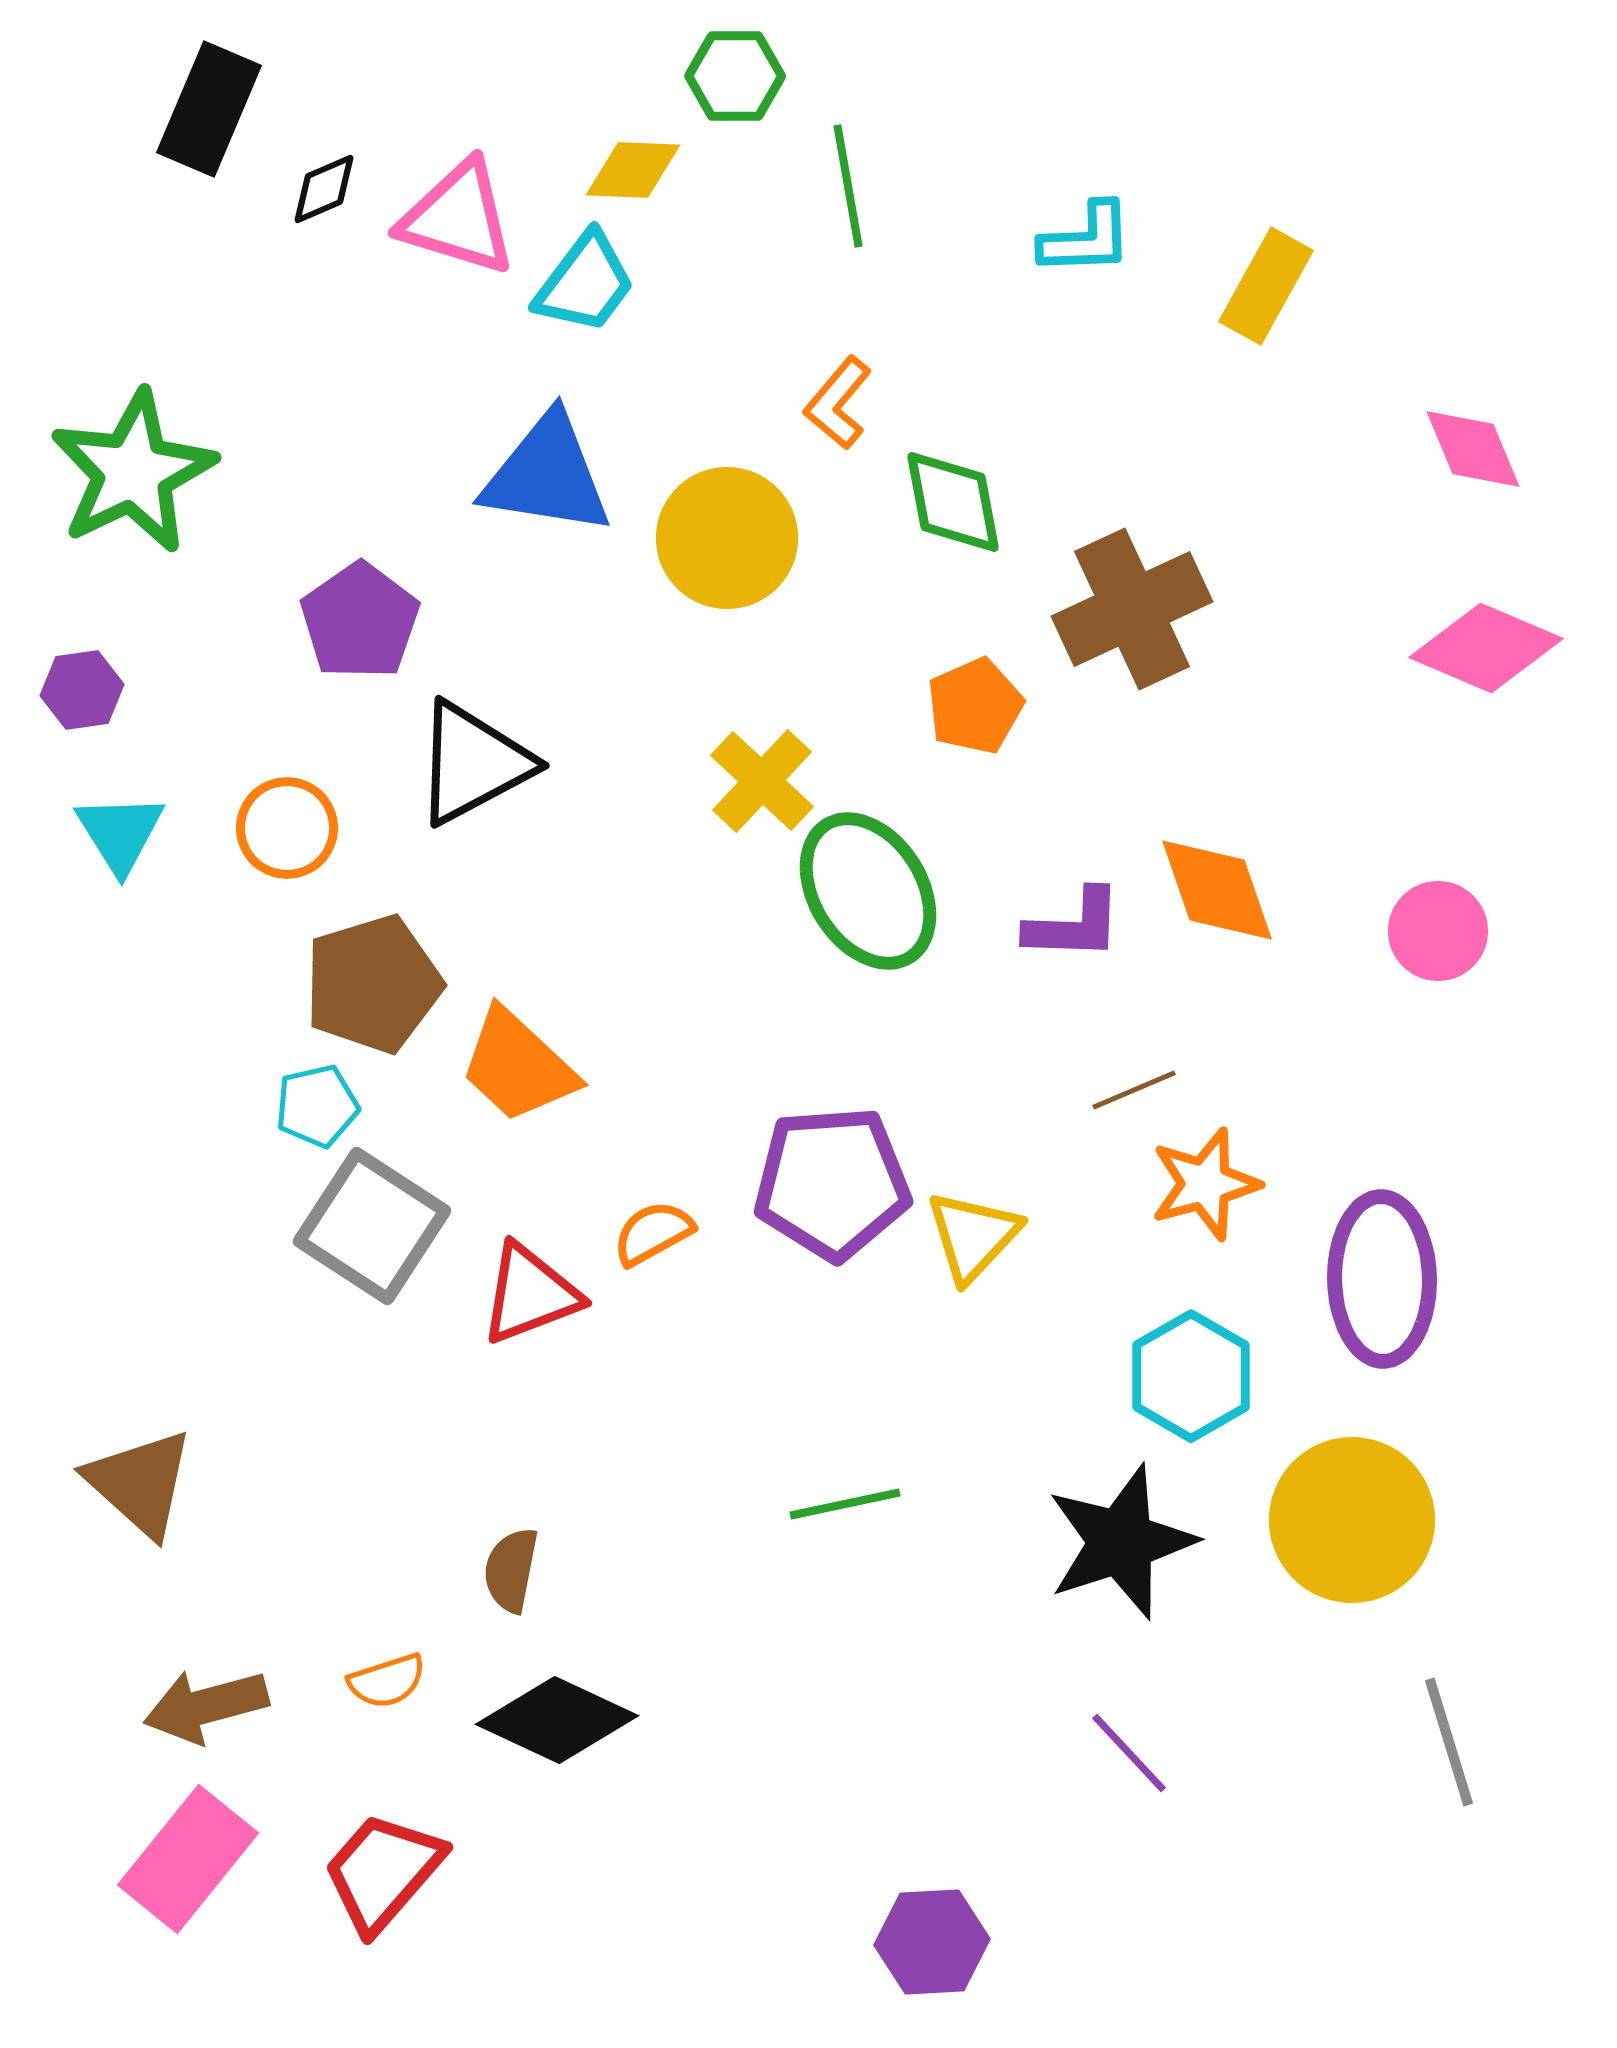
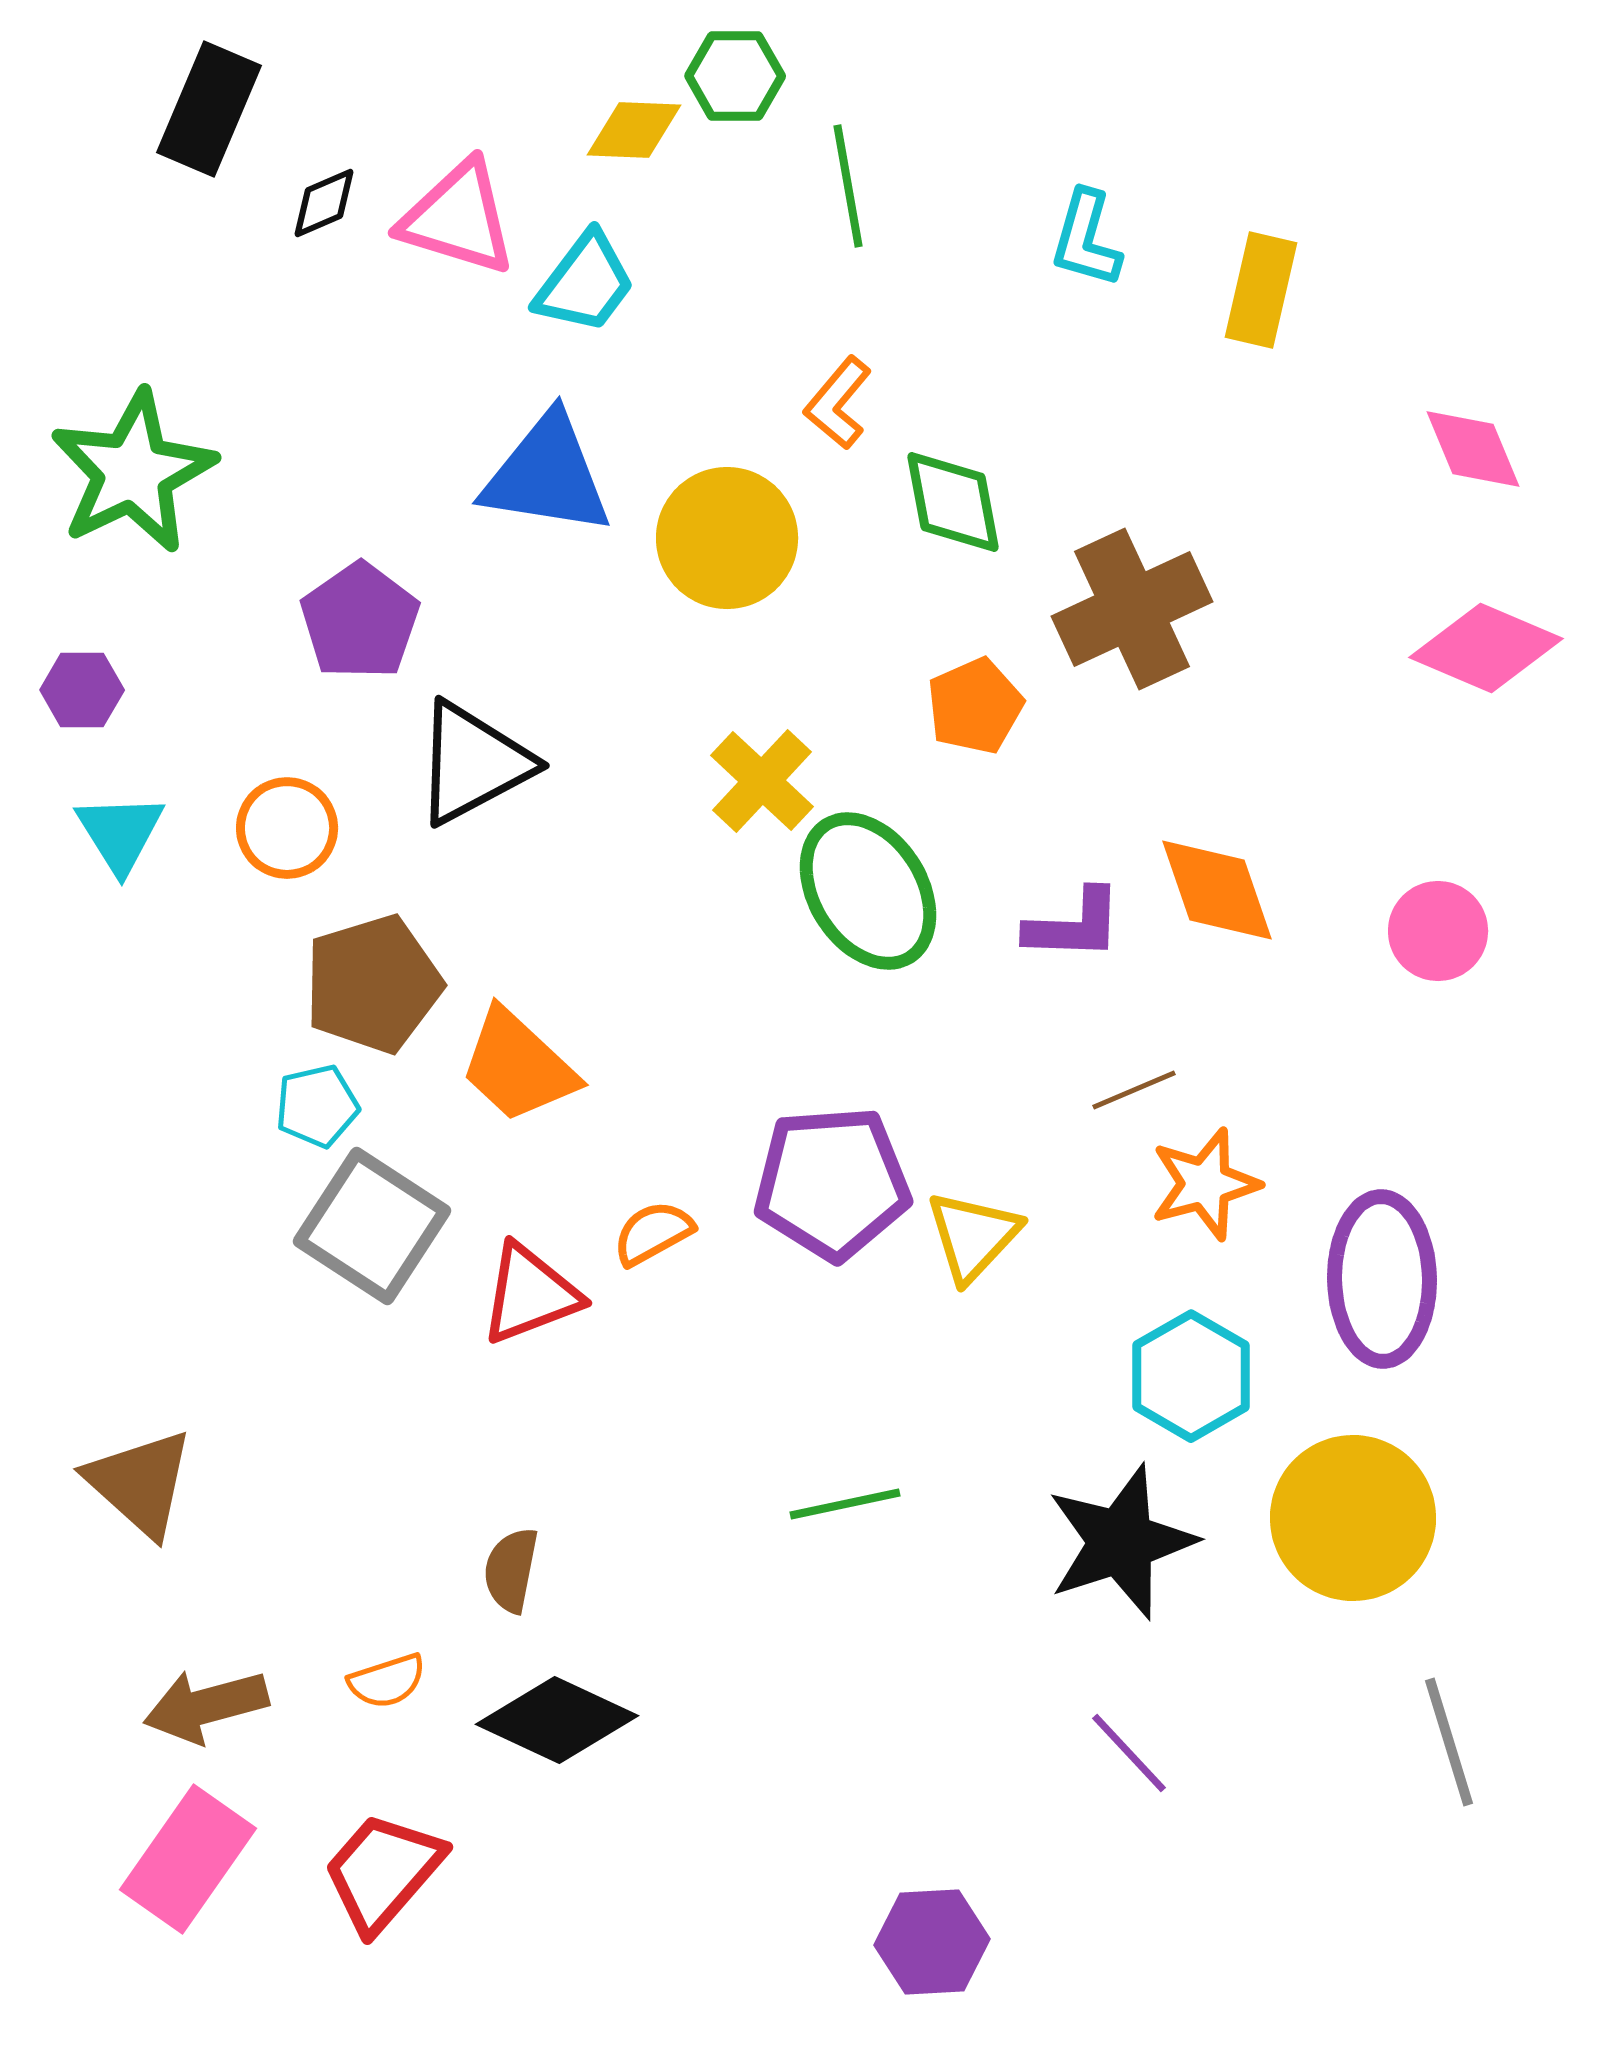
yellow diamond at (633, 170): moved 1 px right, 40 px up
black diamond at (324, 189): moved 14 px down
cyan L-shape at (1086, 239): rotated 108 degrees clockwise
yellow rectangle at (1266, 286): moved 5 px left, 4 px down; rotated 16 degrees counterclockwise
purple hexagon at (82, 690): rotated 8 degrees clockwise
yellow circle at (1352, 1520): moved 1 px right, 2 px up
pink rectangle at (188, 1859): rotated 4 degrees counterclockwise
